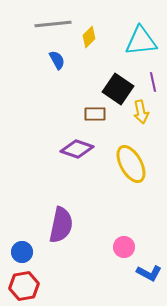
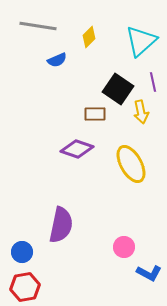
gray line: moved 15 px left, 2 px down; rotated 15 degrees clockwise
cyan triangle: rotated 36 degrees counterclockwise
blue semicircle: rotated 96 degrees clockwise
red hexagon: moved 1 px right, 1 px down
